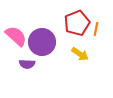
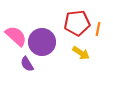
red pentagon: rotated 15 degrees clockwise
orange line: moved 2 px right
yellow arrow: moved 1 px right, 1 px up
purple semicircle: rotated 56 degrees clockwise
